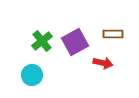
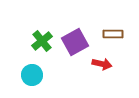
red arrow: moved 1 px left, 1 px down
